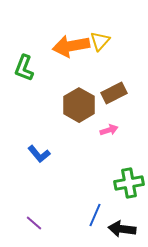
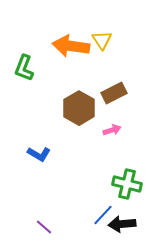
yellow triangle: moved 2 px right, 1 px up; rotated 15 degrees counterclockwise
orange arrow: rotated 18 degrees clockwise
brown hexagon: moved 3 px down
pink arrow: moved 3 px right
blue L-shape: rotated 20 degrees counterclockwise
green cross: moved 2 px left, 1 px down; rotated 24 degrees clockwise
blue line: moved 8 px right; rotated 20 degrees clockwise
purple line: moved 10 px right, 4 px down
black arrow: moved 5 px up; rotated 12 degrees counterclockwise
